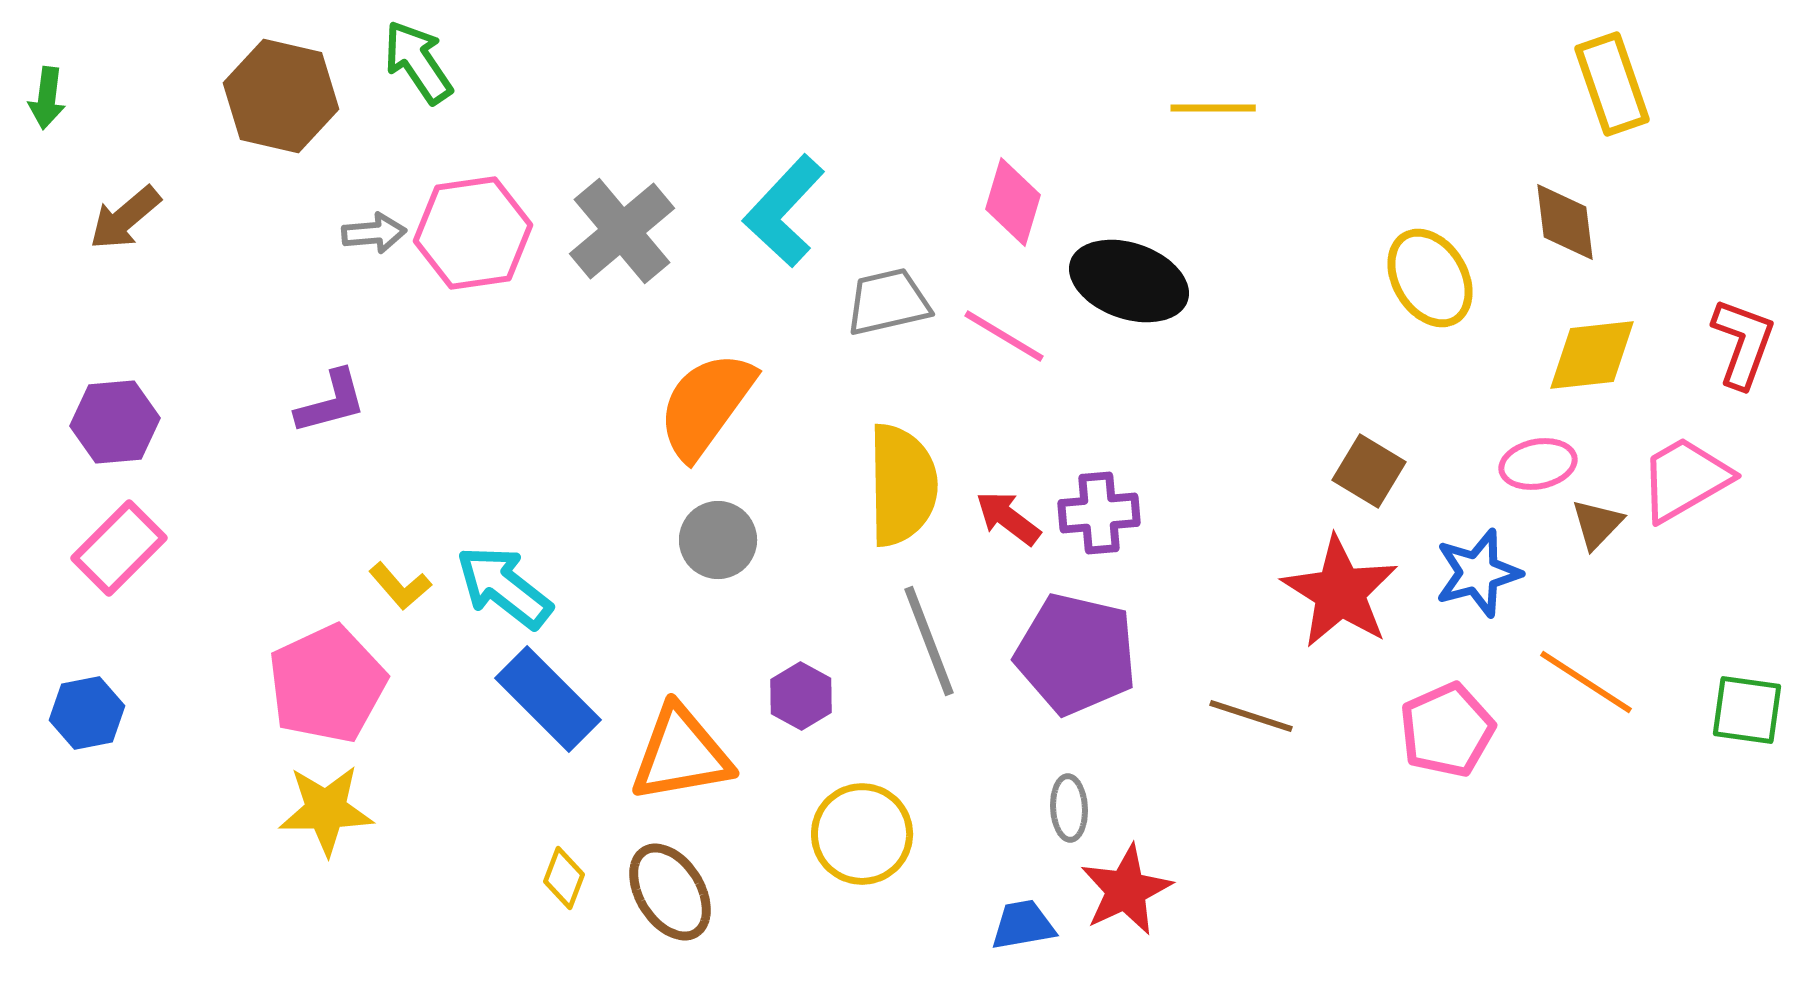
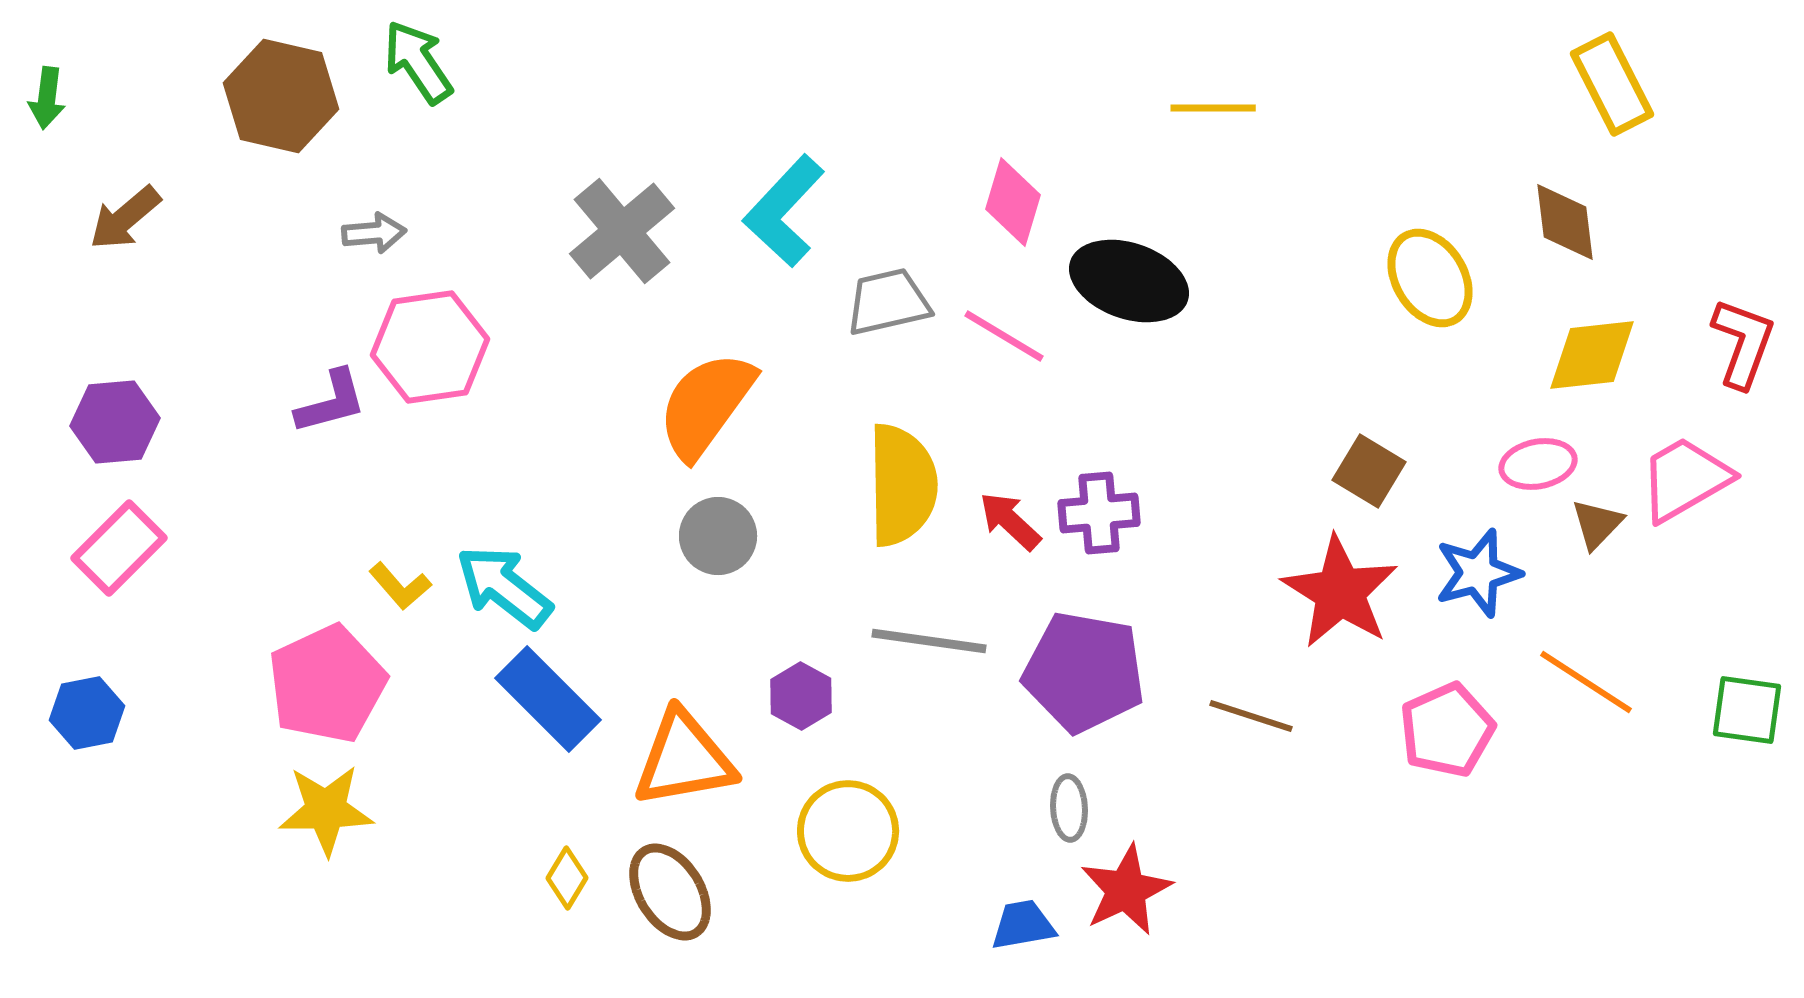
yellow rectangle at (1612, 84): rotated 8 degrees counterclockwise
pink hexagon at (473, 233): moved 43 px left, 114 px down
red arrow at (1008, 518): moved 2 px right, 3 px down; rotated 6 degrees clockwise
gray circle at (718, 540): moved 4 px up
gray line at (929, 641): rotated 61 degrees counterclockwise
purple pentagon at (1076, 654): moved 8 px right, 18 px down; rotated 3 degrees counterclockwise
orange triangle at (681, 754): moved 3 px right, 5 px down
yellow circle at (862, 834): moved 14 px left, 3 px up
yellow diamond at (564, 878): moved 3 px right; rotated 10 degrees clockwise
